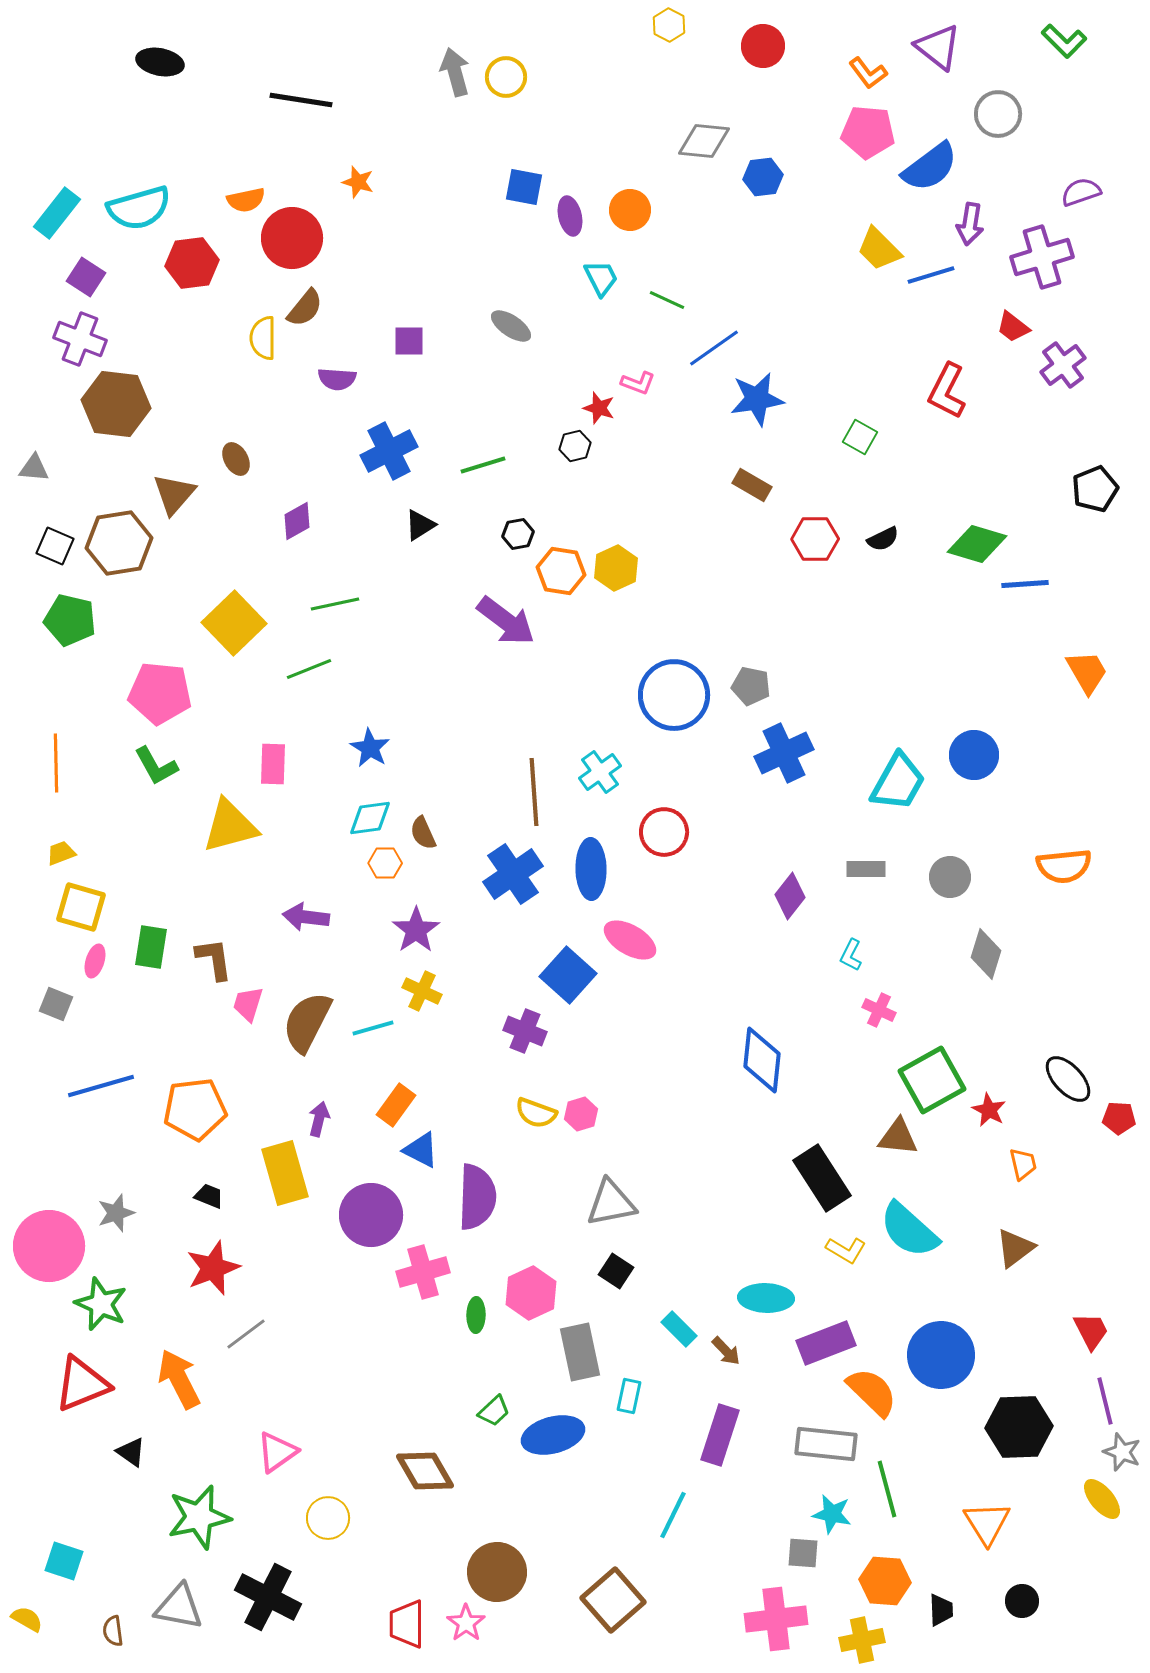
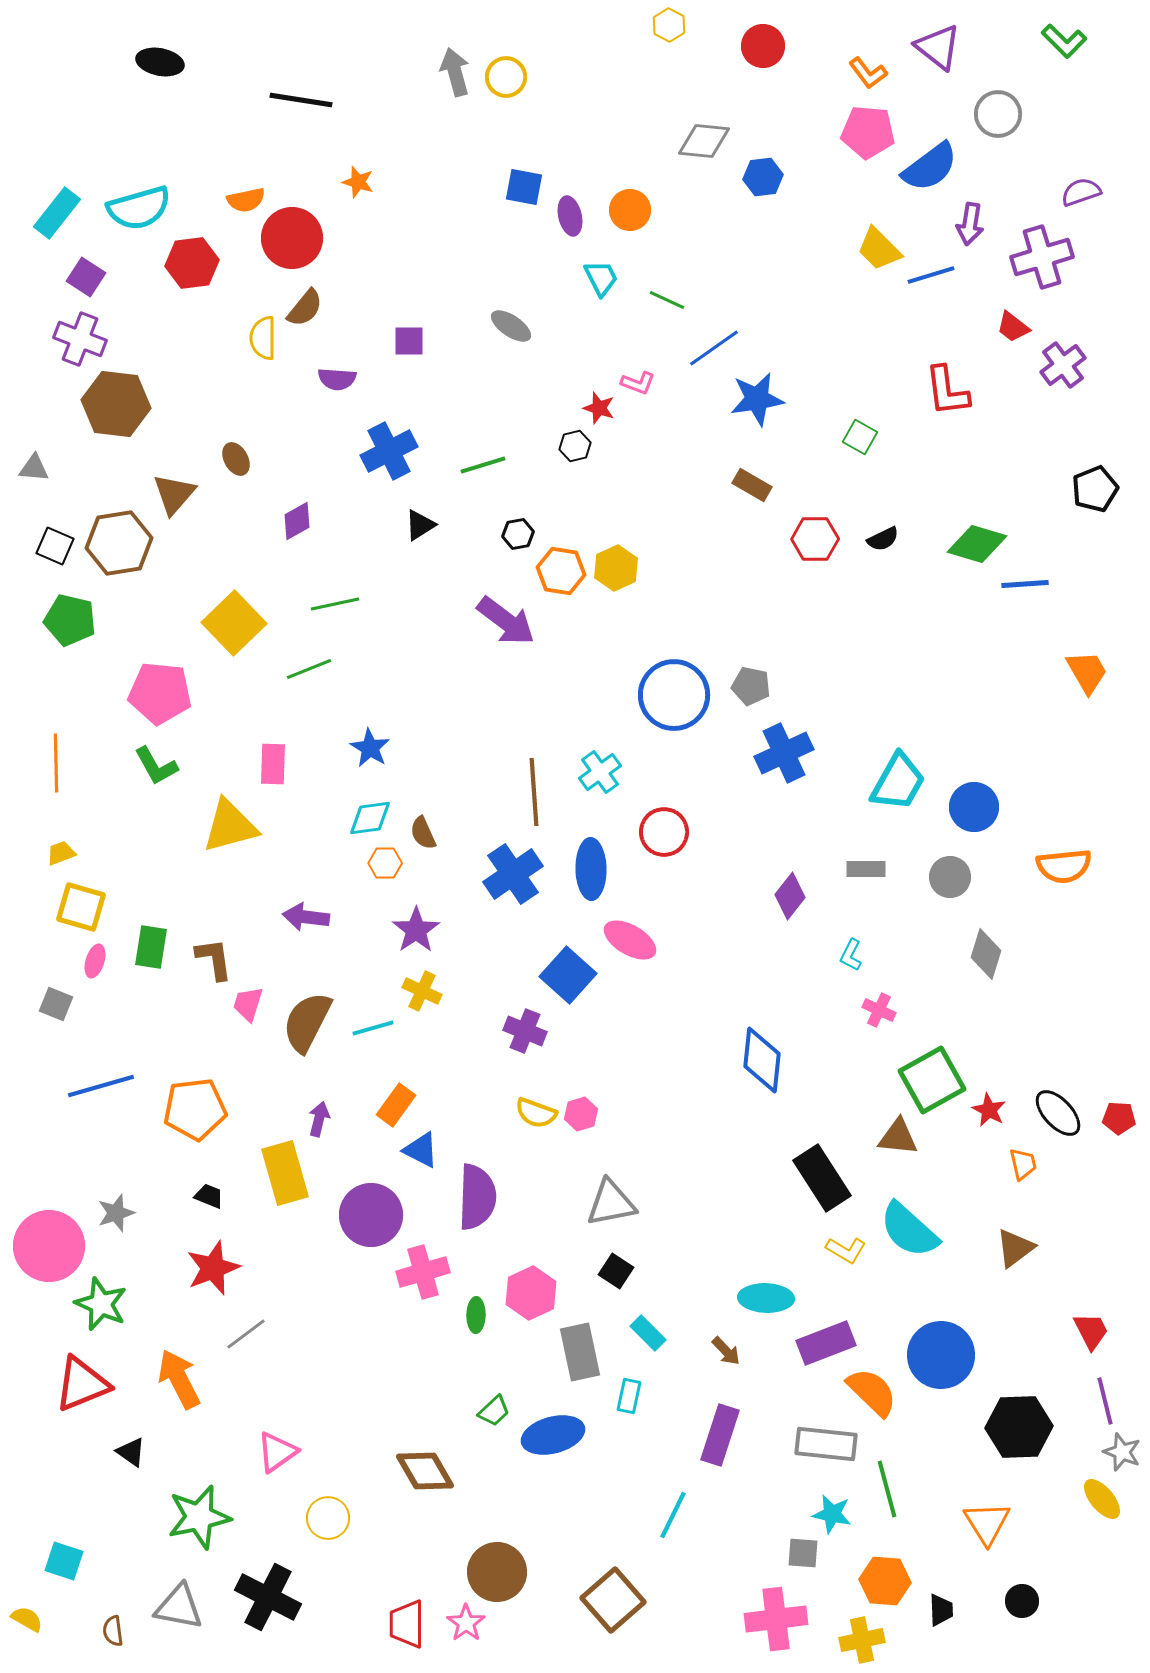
red L-shape at (947, 391): rotated 34 degrees counterclockwise
blue circle at (974, 755): moved 52 px down
black ellipse at (1068, 1079): moved 10 px left, 34 px down
cyan rectangle at (679, 1329): moved 31 px left, 4 px down
